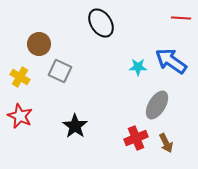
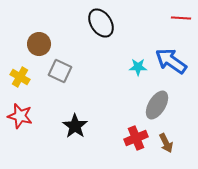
red star: rotated 10 degrees counterclockwise
